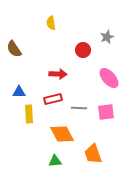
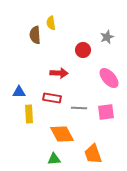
brown semicircle: moved 21 px right, 14 px up; rotated 30 degrees clockwise
red arrow: moved 1 px right, 1 px up
red rectangle: moved 1 px left, 1 px up; rotated 24 degrees clockwise
green triangle: moved 1 px left, 2 px up
